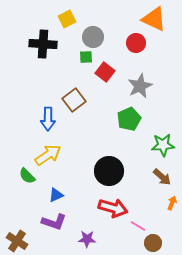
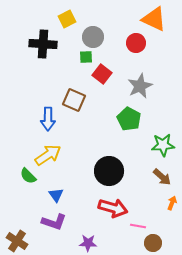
red square: moved 3 px left, 2 px down
brown square: rotated 30 degrees counterclockwise
green pentagon: rotated 20 degrees counterclockwise
green semicircle: moved 1 px right
blue triangle: rotated 42 degrees counterclockwise
pink line: rotated 21 degrees counterclockwise
purple star: moved 1 px right, 4 px down
